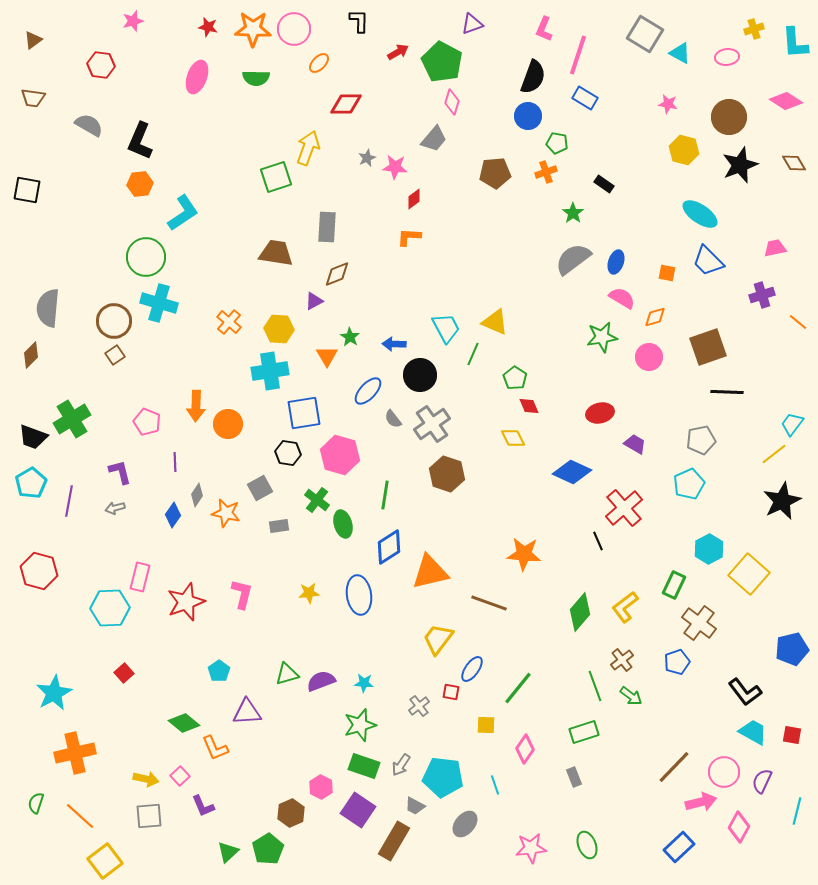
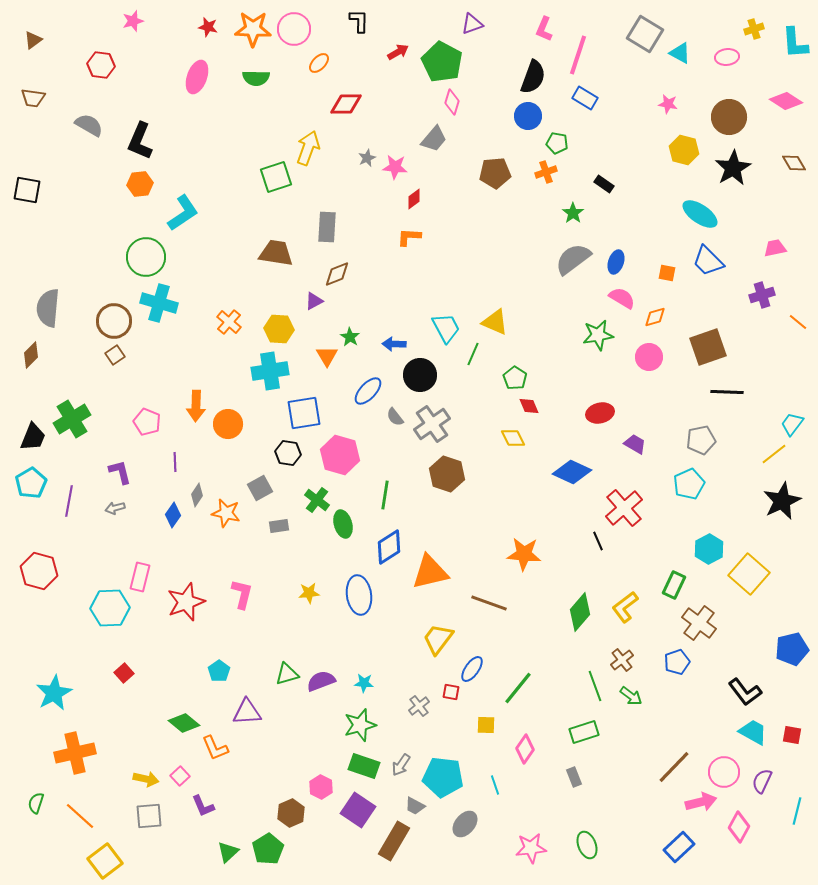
black star at (740, 165): moved 7 px left, 3 px down; rotated 9 degrees counterclockwise
green star at (602, 337): moved 4 px left, 2 px up
gray semicircle at (393, 419): moved 2 px right, 2 px up
black trapezoid at (33, 437): rotated 88 degrees counterclockwise
